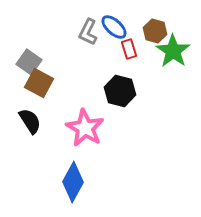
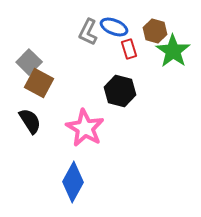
blue ellipse: rotated 20 degrees counterclockwise
gray square: rotated 10 degrees clockwise
